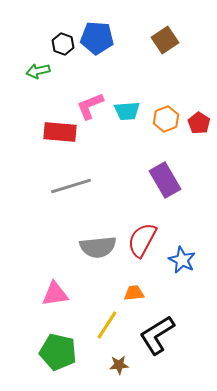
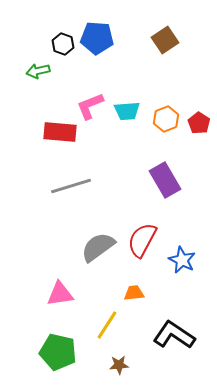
gray semicircle: rotated 150 degrees clockwise
pink triangle: moved 5 px right
black L-shape: moved 17 px right; rotated 66 degrees clockwise
